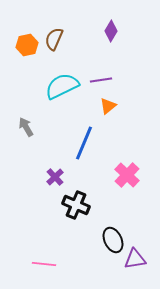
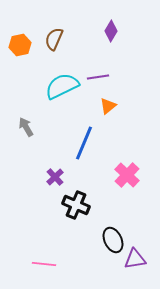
orange hexagon: moved 7 px left
purple line: moved 3 px left, 3 px up
